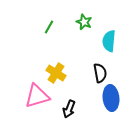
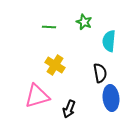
green line: rotated 64 degrees clockwise
yellow cross: moved 1 px left, 8 px up
